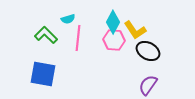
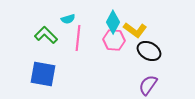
yellow L-shape: rotated 20 degrees counterclockwise
black ellipse: moved 1 px right
